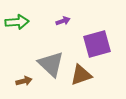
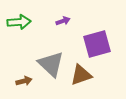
green arrow: moved 2 px right
